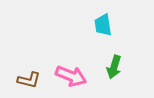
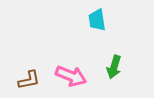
cyan trapezoid: moved 6 px left, 5 px up
brown L-shape: rotated 25 degrees counterclockwise
